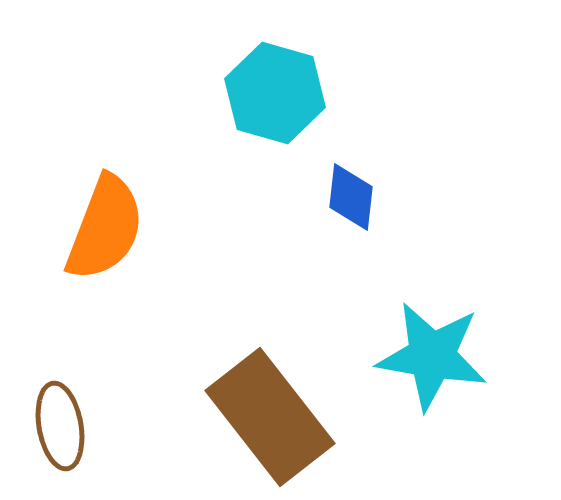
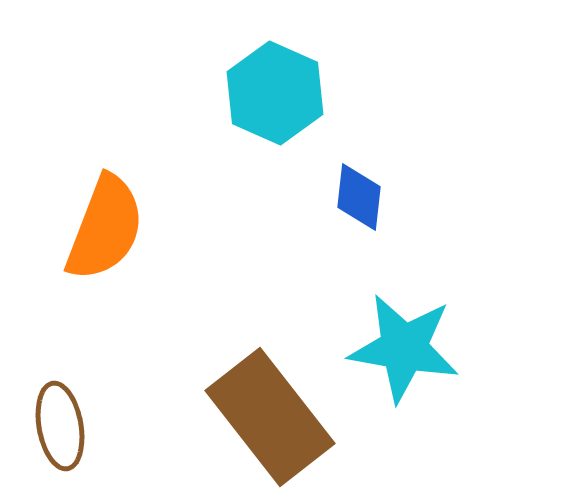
cyan hexagon: rotated 8 degrees clockwise
blue diamond: moved 8 px right
cyan star: moved 28 px left, 8 px up
